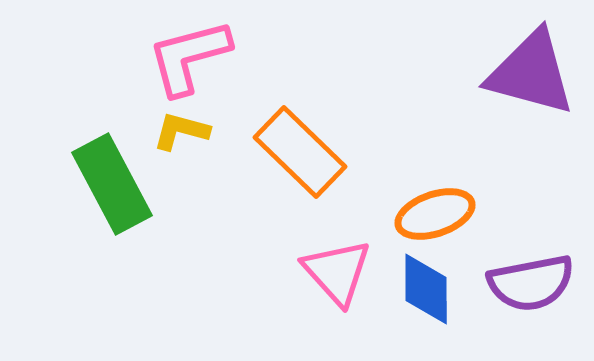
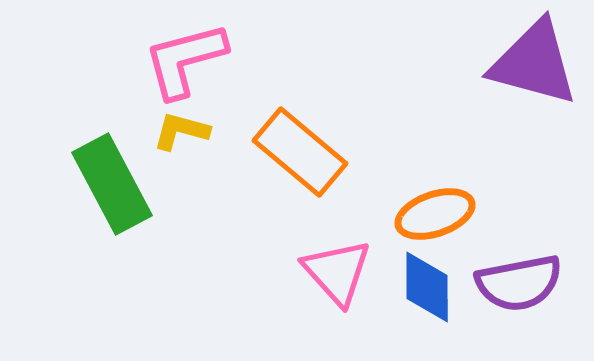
pink L-shape: moved 4 px left, 3 px down
purple triangle: moved 3 px right, 10 px up
orange rectangle: rotated 4 degrees counterclockwise
purple semicircle: moved 12 px left
blue diamond: moved 1 px right, 2 px up
